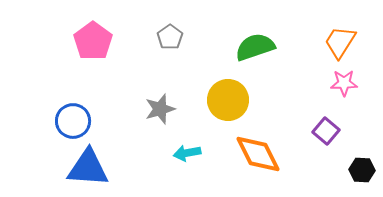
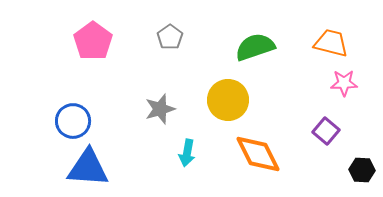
orange trapezoid: moved 9 px left, 1 px down; rotated 72 degrees clockwise
cyan arrow: rotated 68 degrees counterclockwise
